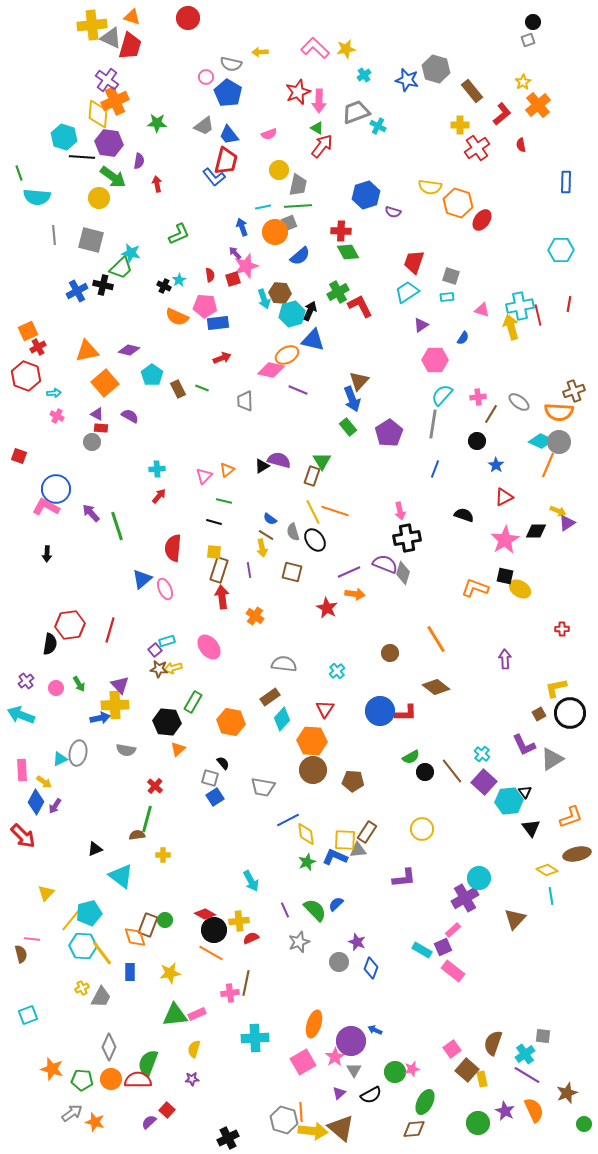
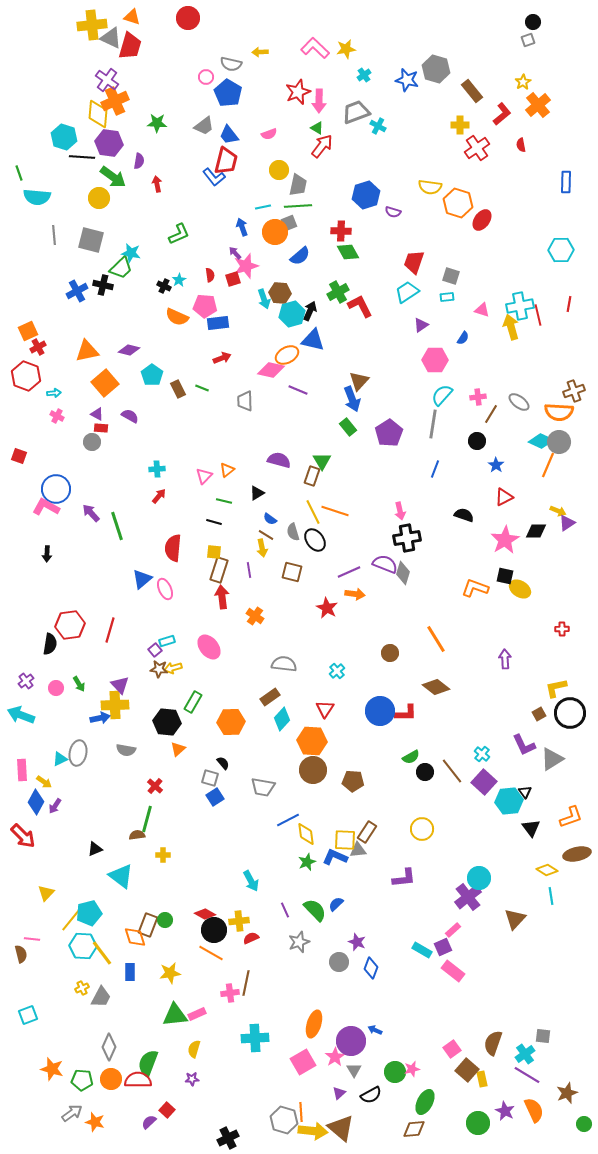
black triangle at (262, 466): moved 5 px left, 27 px down
orange hexagon at (231, 722): rotated 12 degrees counterclockwise
purple cross at (465, 898): moved 3 px right, 1 px up; rotated 8 degrees counterclockwise
